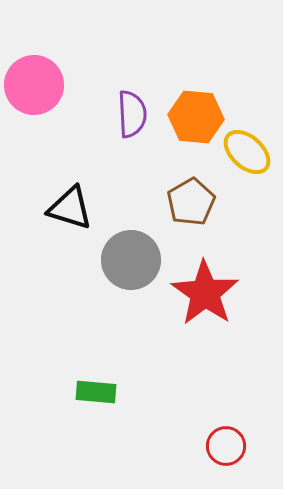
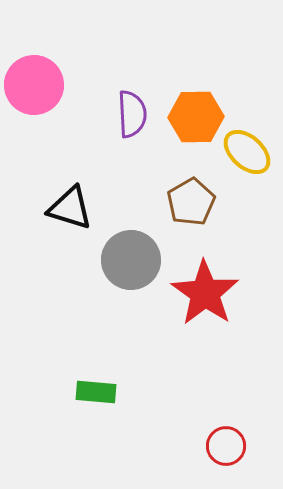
orange hexagon: rotated 6 degrees counterclockwise
